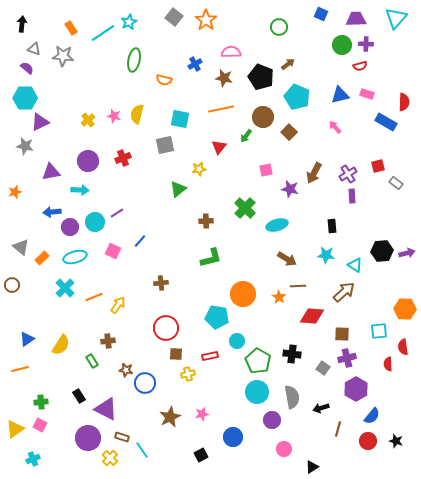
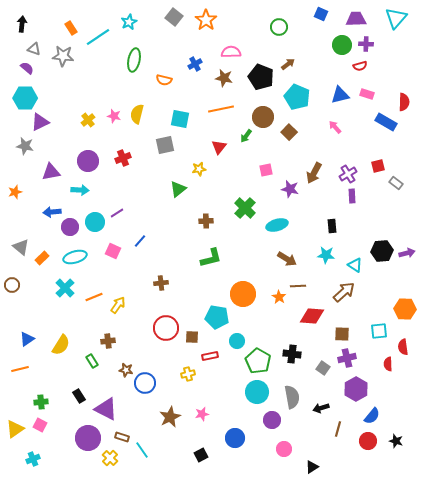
cyan line at (103, 33): moved 5 px left, 4 px down
brown square at (176, 354): moved 16 px right, 17 px up
blue circle at (233, 437): moved 2 px right, 1 px down
